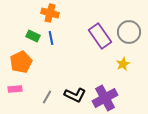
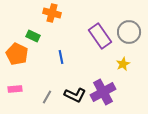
orange cross: moved 2 px right
blue line: moved 10 px right, 19 px down
orange pentagon: moved 4 px left, 8 px up; rotated 20 degrees counterclockwise
purple cross: moved 2 px left, 6 px up
